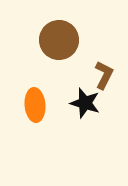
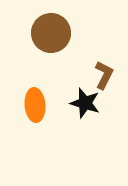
brown circle: moved 8 px left, 7 px up
